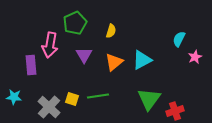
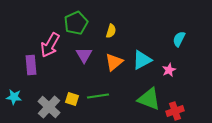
green pentagon: moved 1 px right
pink arrow: rotated 20 degrees clockwise
pink star: moved 26 px left, 13 px down
green triangle: rotated 45 degrees counterclockwise
